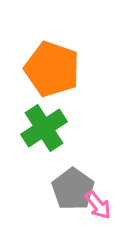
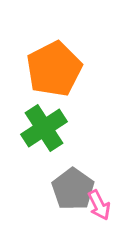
orange pentagon: moved 2 px right; rotated 26 degrees clockwise
pink arrow: moved 1 px right; rotated 12 degrees clockwise
